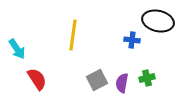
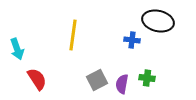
cyan arrow: rotated 15 degrees clockwise
green cross: rotated 21 degrees clockwise
purple semicircle: moved 1 px down
